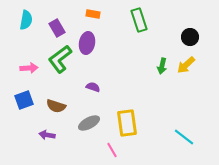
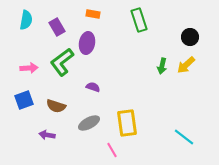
purple rectangle: moved 1 px up
green L-shape: moved 2 px right, 3 px down
